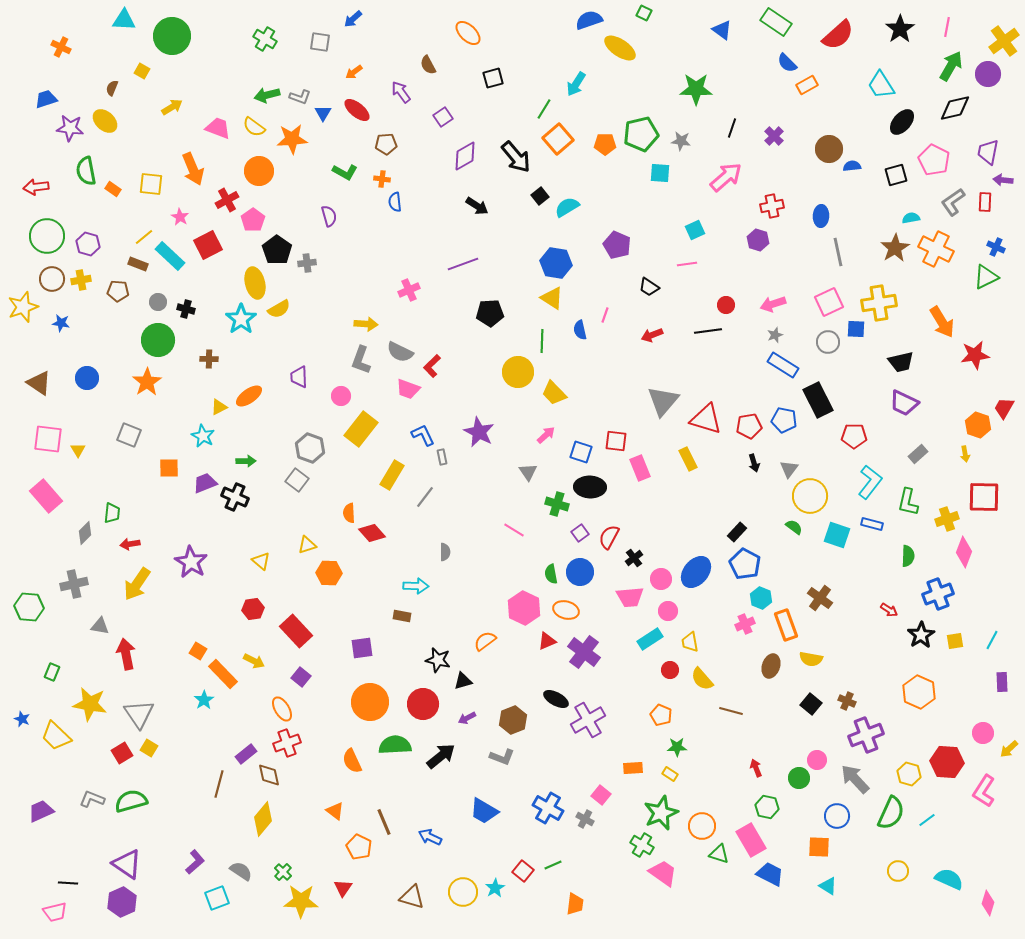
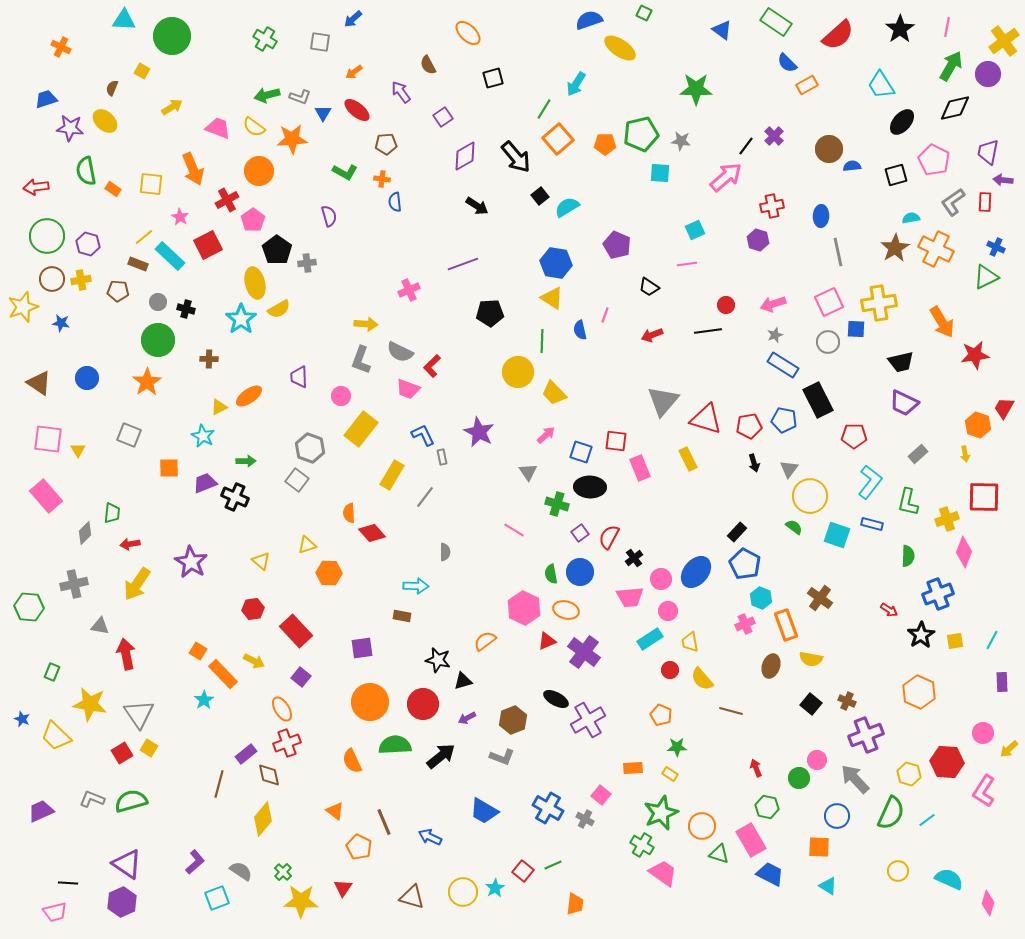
black line at (732, 128): moved 14 px right, 18 px down; rotated 18 degrees clockwise
